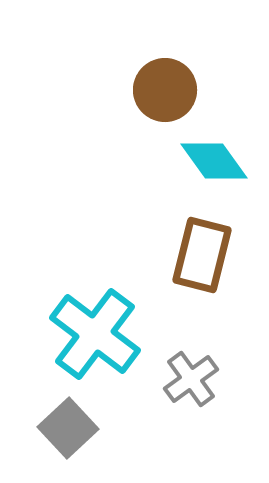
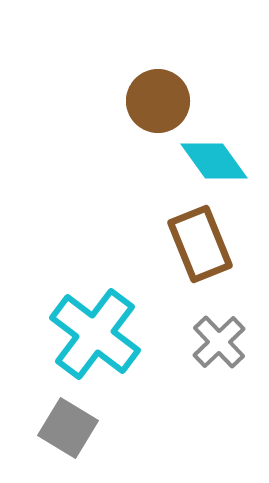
brown circle: moved 7 px left, 11 px down
brown rectangle: moved 2 px left, 11 px up; rotated 36 degrees counterclockwise
gray cross: moved 28 px right, 37 px up; rotated 8 degrees counterclockwise
gray square: rotated 16 degrees counterclockwise
